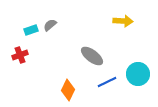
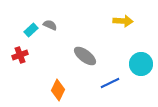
gray semicircle: rotated 64 degrees clockwise
cyan rectangle: rotated 24 degrees counterclockwise
gray ellipse: moved 7 px left
cyan circle: moved 3 px right, 10 px up
blue line: moved 3 px right, 1 px down
orange diamond: moved 10 px left
